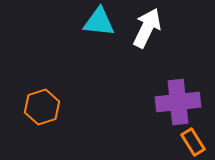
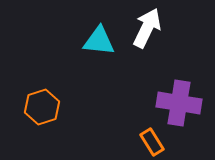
cyan triangle: moved 19 px down
purple cross: moved 1 px right, 1 px down; rotated 15 degrees clockwise
orange rectangle: moved 41 px left
